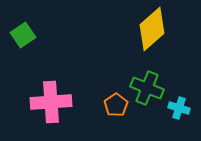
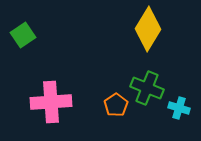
yellow diamond: moved 4 px left; rotated 18 degrees counterclockwise
